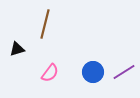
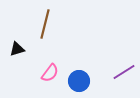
blue circle: moved 14 px left, 9 px down
